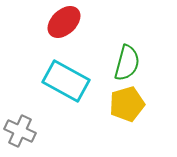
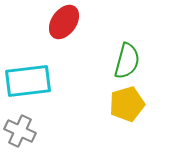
red ellipse: rotated 12 degrees counterclockwise
green semicircle: moved 2 px up
cyan rectangle: moved 38 px left; rotated 36 degrees counterclockwise
